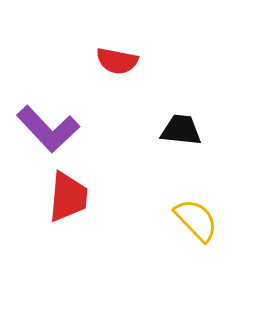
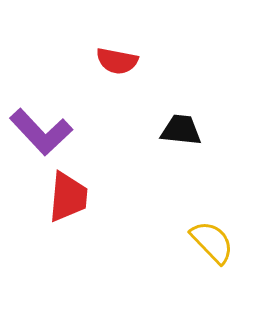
purple L-shape: moved 7 px left, 3 px down
yellow semicircle: moved 16 px right, 22 px down
